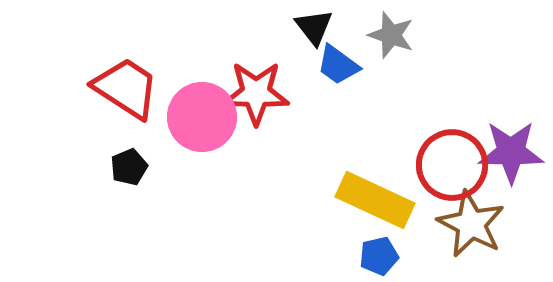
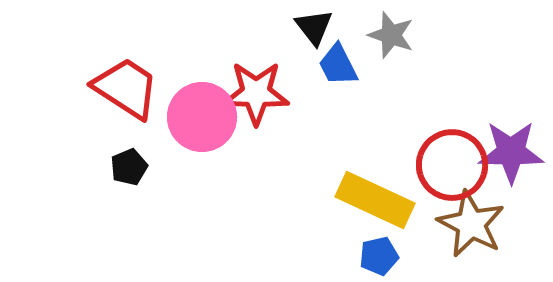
blue trapezoid: rotated 27 degrees clockwise
